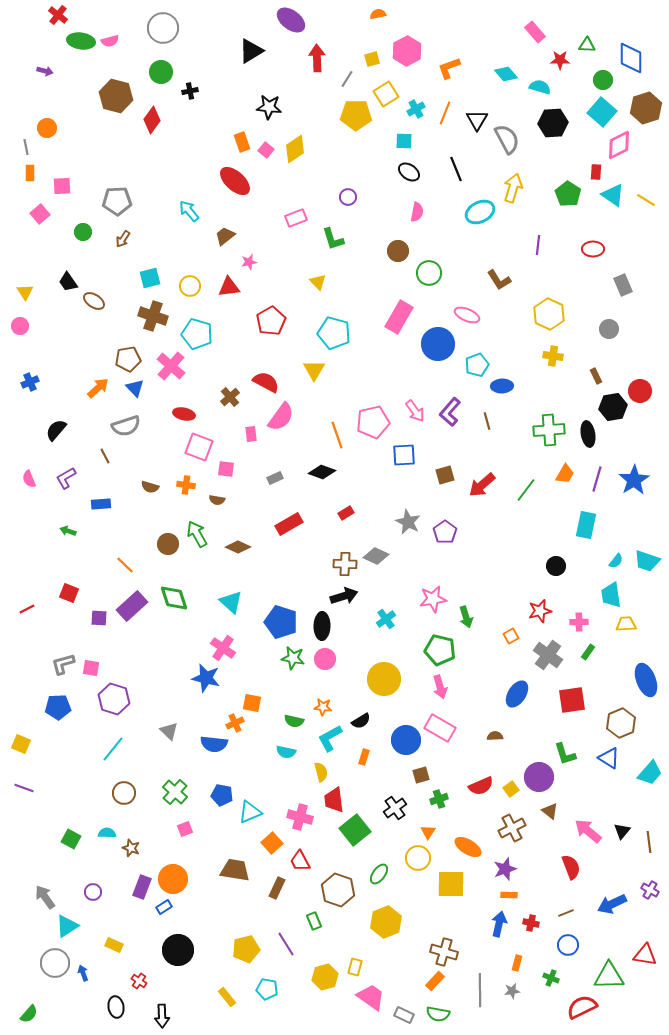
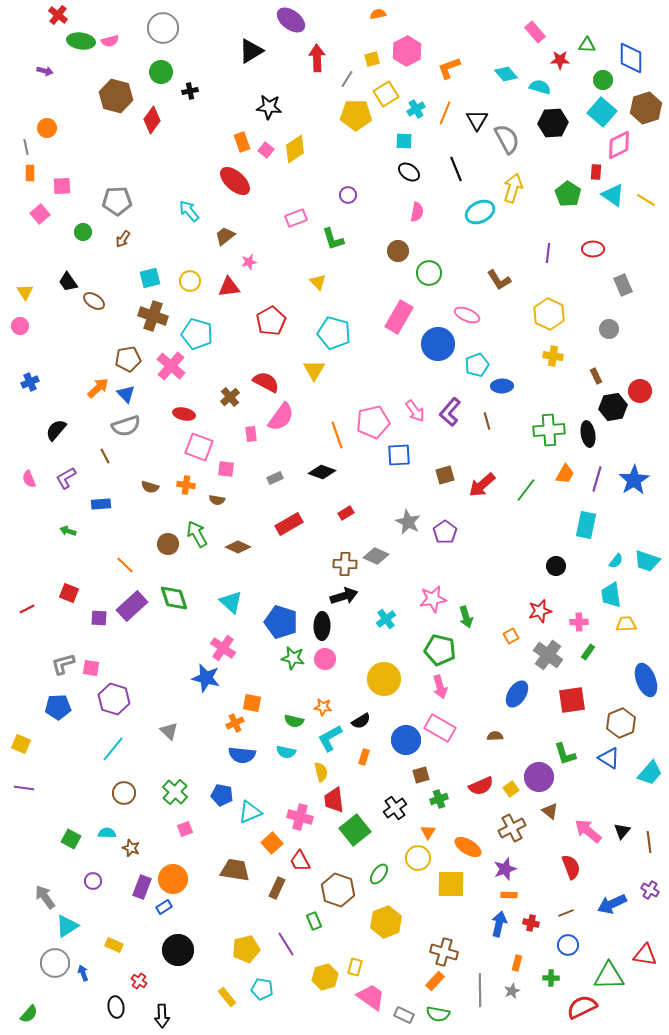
purple circle at (348, 197): moved 2 px up
purple line at (538, 245): moved 10 px right, 8 px down
yellow circle at (190, 286): moved 5 px up
blue triangle at (135, 388): moved 9 px left, 6 px down
blue square at (404, 455): moved 5 px left
blue semicircle at (214, 744): moved 28 px right, 11 px down
purple line at (24, 788): rotated 12 degrees counterclockwise
purple circle at (93, 892): moved 11 px up
green cross at (551, 978): rotated 21 degrees counterclockwise
cyan pentagon at (267, 989): moved 5 px left
gray star at (512, 991): rotated 14 degrees counterclockwise
